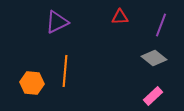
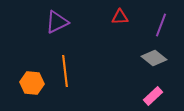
orange line: rotated 12 degrees counterclockwise
